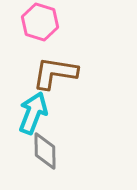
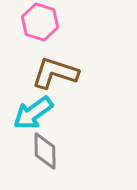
brown L-shape: rotated 9 degrees clockwise
cyan arrow: rotated 147 degrees counterclockwise
